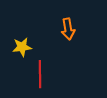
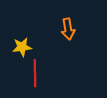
red line: moved 5 px left, 1 px up
